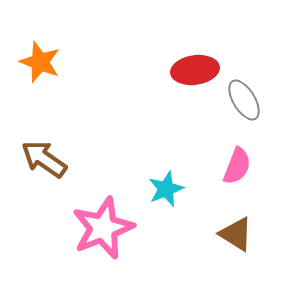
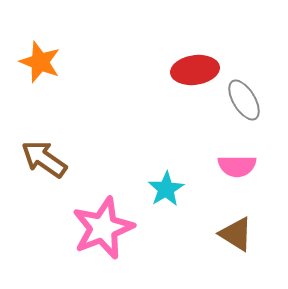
pink semicircle: rotated 69 degrees clockwise
cyan star: rotated 9 degrees counterclockwise
